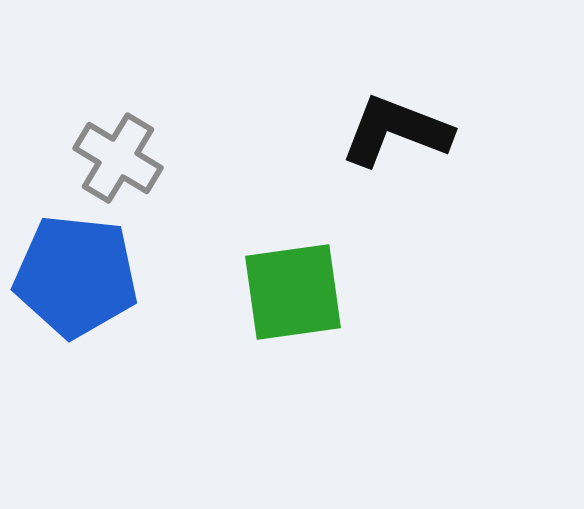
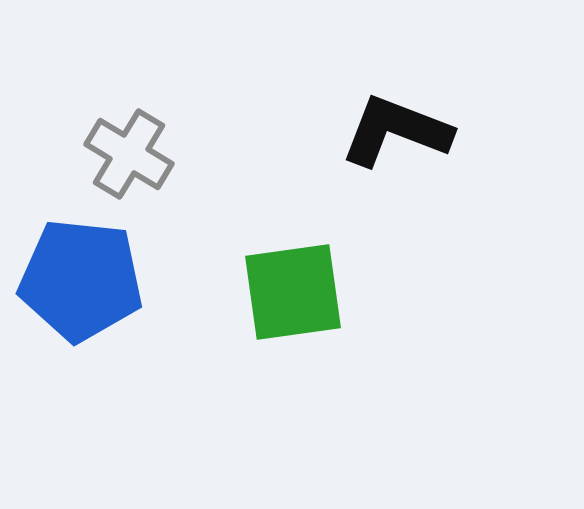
gray cross: moved 11 px right, 4 px up
blue pentagon: moved 5 px right, 4 px down
